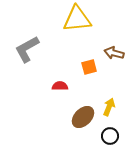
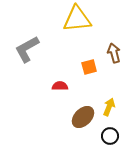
brown arrow: rotated 60 degrees clockwise
